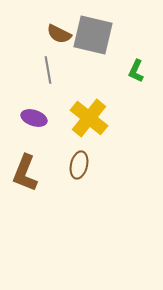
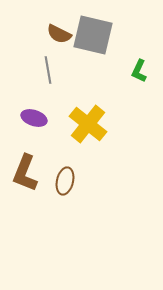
green L-shape: moved 3 px right
yellow cross: moved 1 px left, 6 px down
brown ellipse: moved 14 px left, 16 px down
